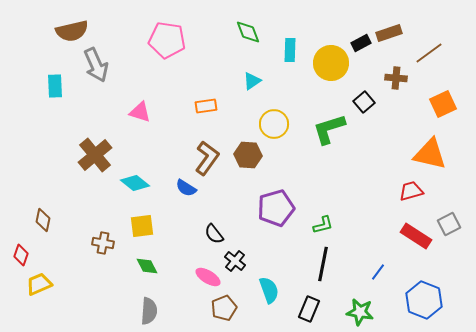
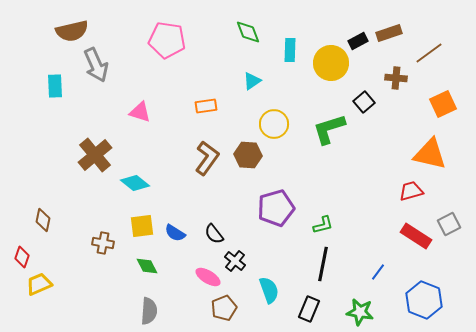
black rectangle at (361, 43): moved 3 px left, 2 px up
blue semicircle at (186, 188): moved 11 px left, 45 px down
red diamond at (21, 255): moved 1 px right, 2 px down
